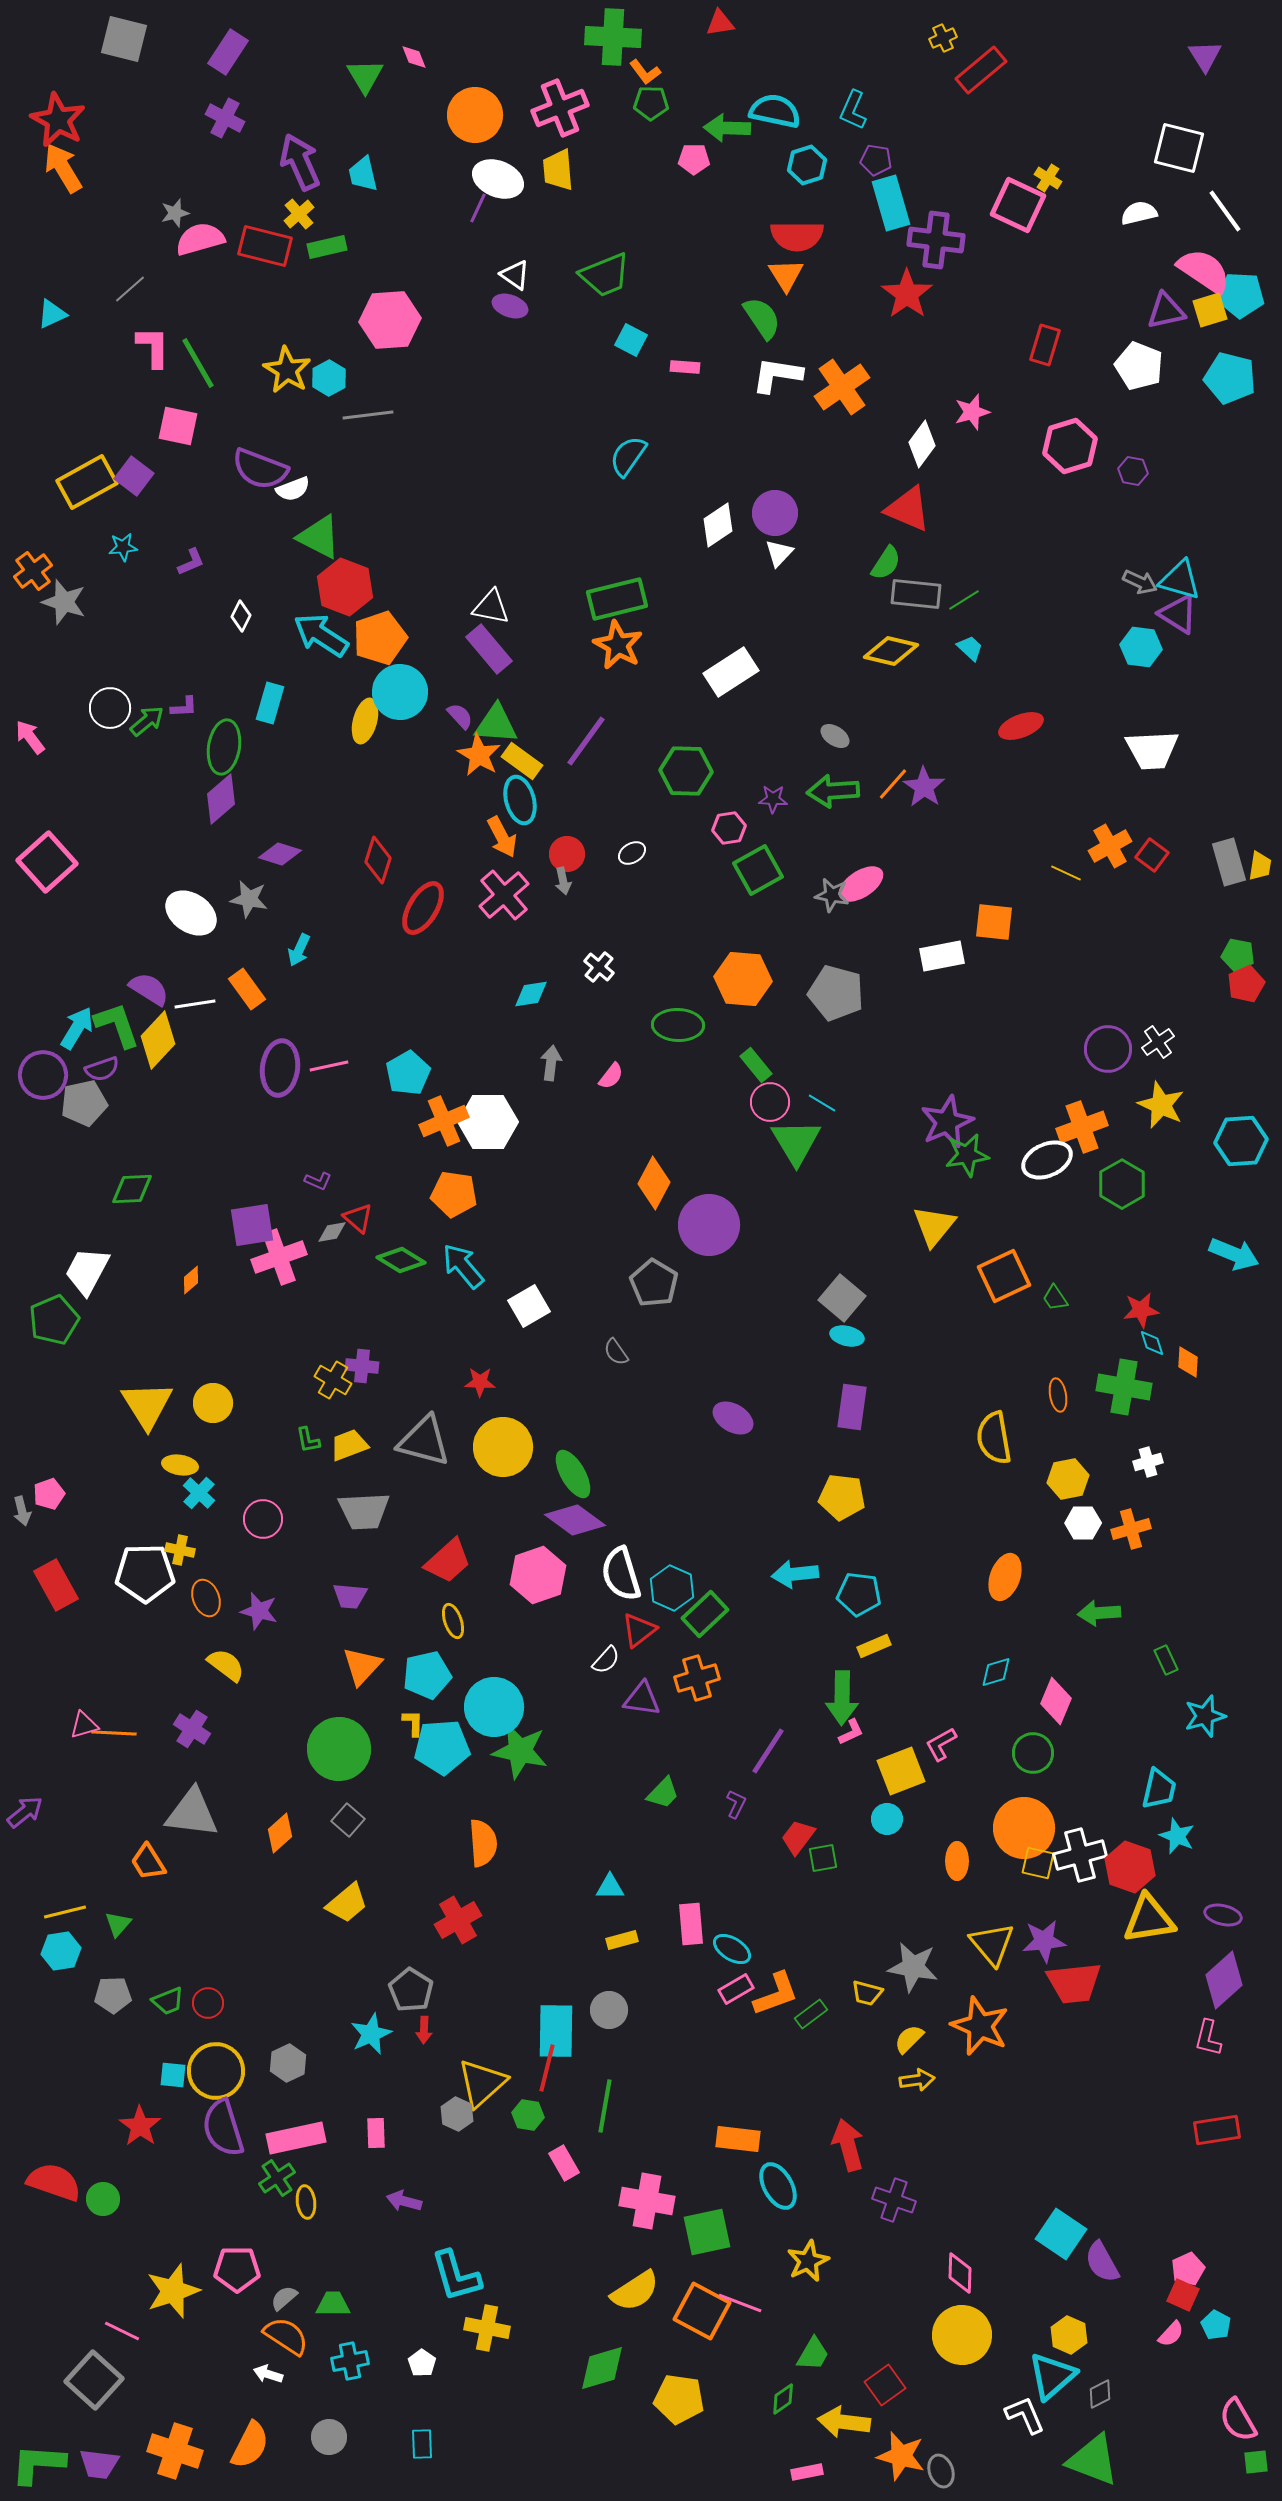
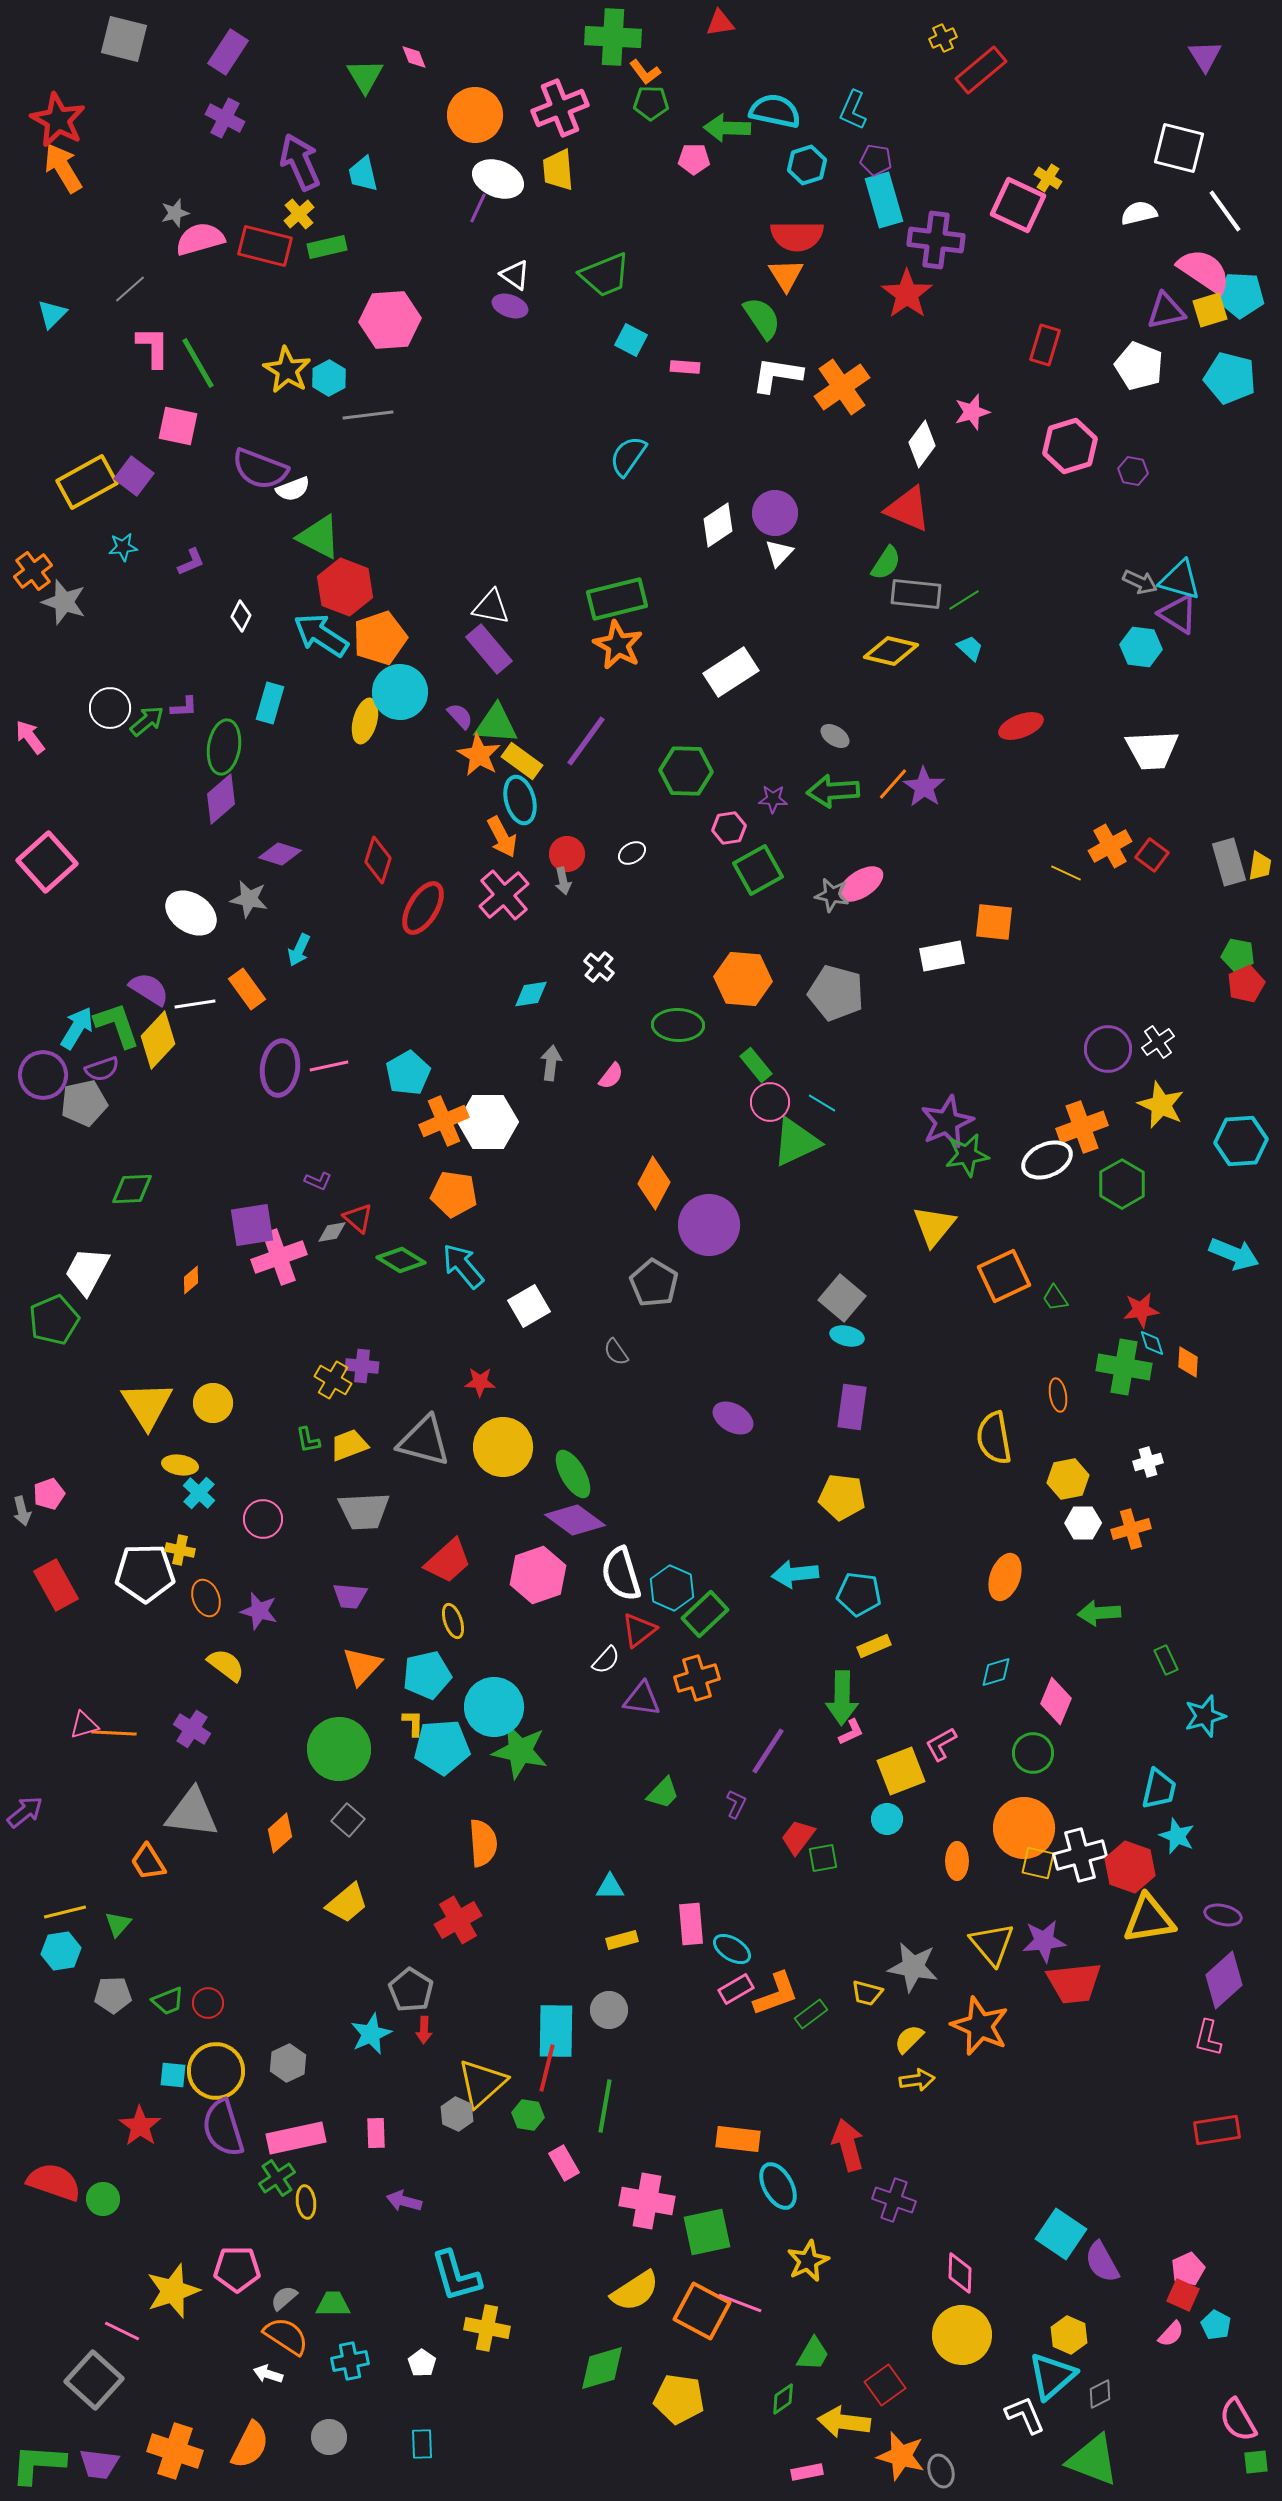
cyan rectangle at (891, 203): moved 7 px left, 3 px up
cyan triangle at (52, 314): rotated 20 degrees counterclockwise
green triangle at (796, 1142): rotated 36 degrees clockwise
green cross at (1124, 1387): moved 20 px up
